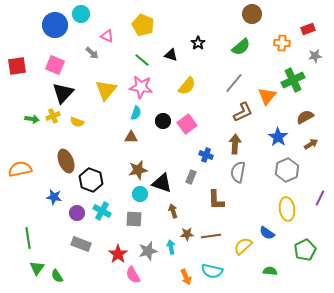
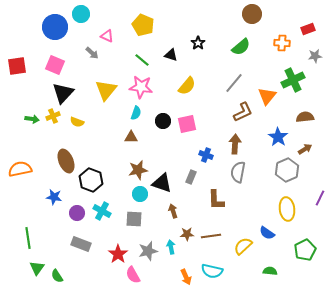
blue circle at (55, 25): moved 2 px down
brown semicircle at (305, 117): rotated 24 degrees clockwise
pink square at (187, 124): rotated 24 degrees clockwise
brown arrow at (311, 144): moved 6 px left, 5 px down
